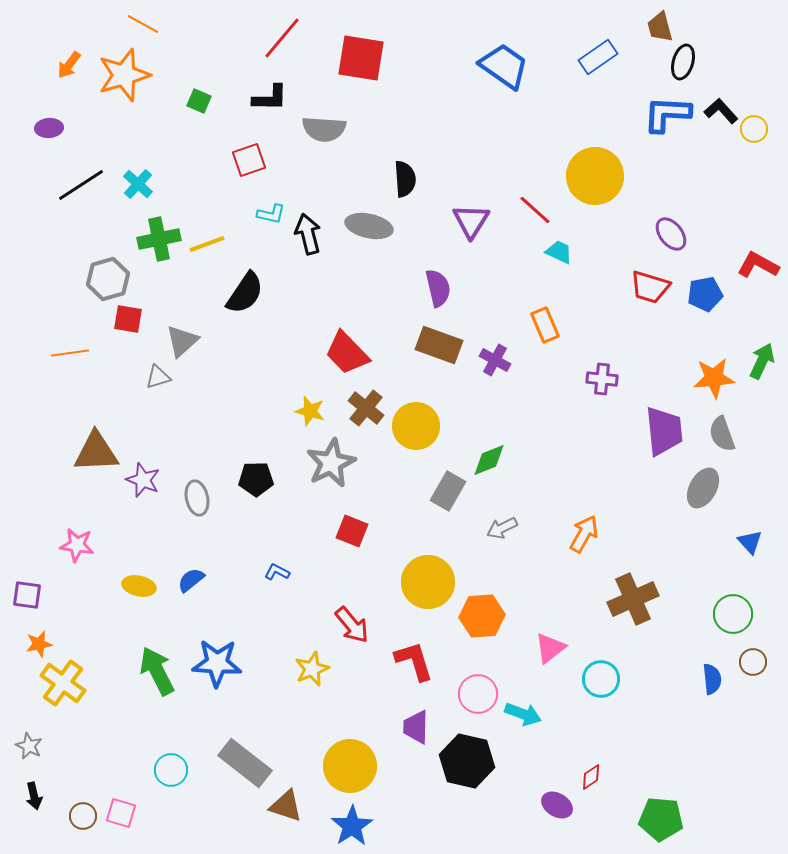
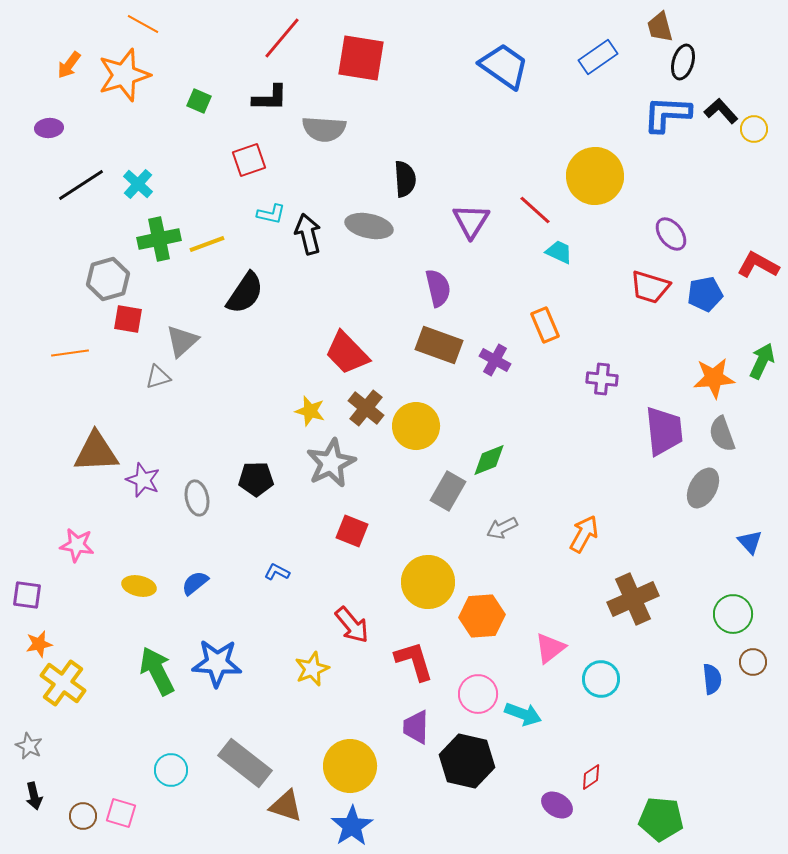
blue semicircle at (191, 580): moved 4 px right, 3 px down
